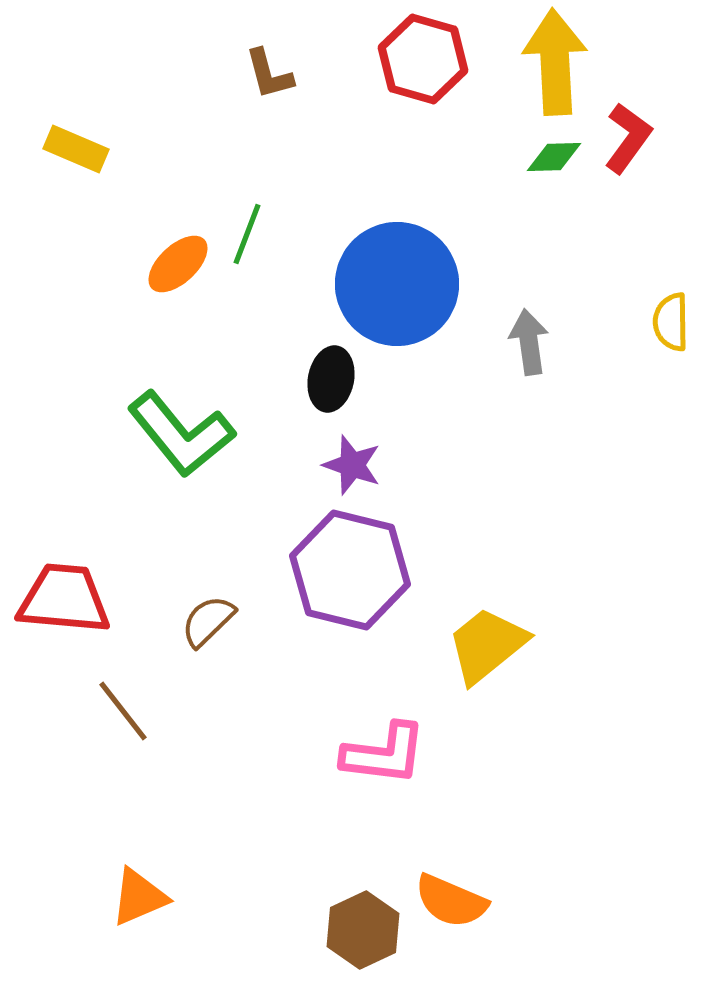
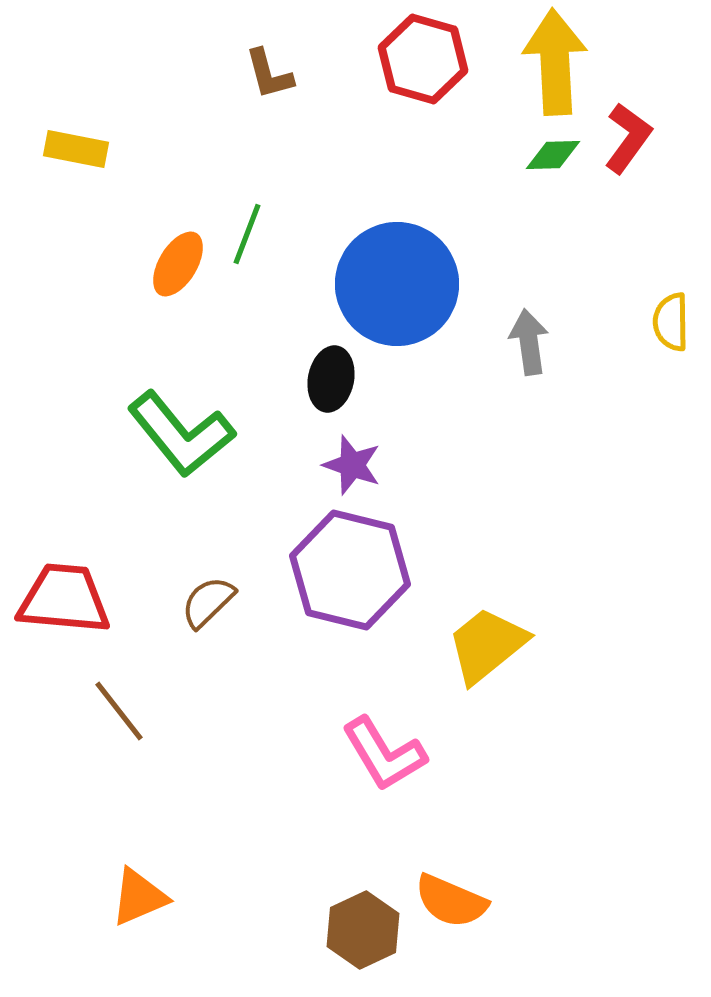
yellow rectangle: rotated 12 degrees counterclockwise
green diamond: moved 1 px left, 2 px up
orange ellipse: rotated 16 degrees counterclockwise
brown semicircle: moved 19 px up
brown line: moved 4 px left
pink L-shape: rotated 52 degrees clockwise
